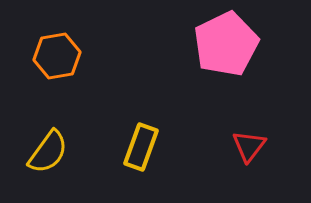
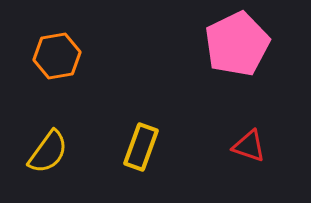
pink pentagon: moved 11 px right
red triangle: rotated 48 degrees counterclockwise
